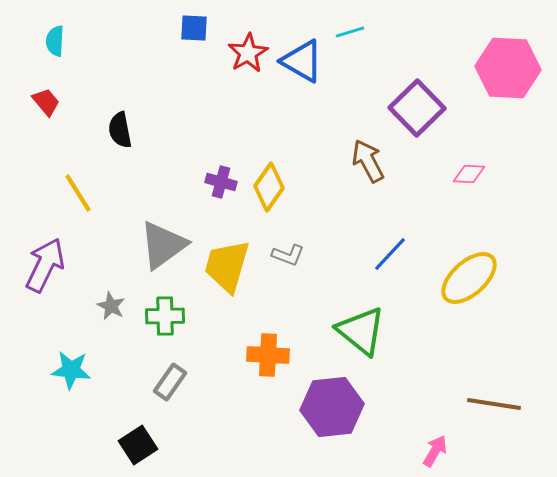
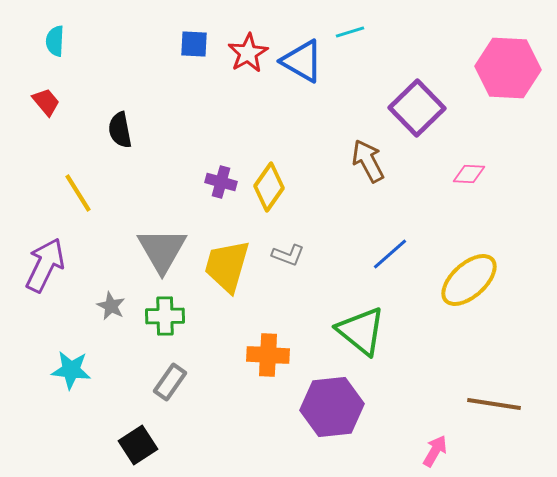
blue square: moved 16 px down
gray triangle: moved 1 px left, 5 px down; rotated 24 degrees counterclockwise
blue line: rotated 6 degrees clockwise
yellow ellipse: moved 2 px down
